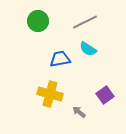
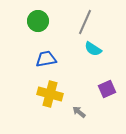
gray line: rotated 40 degrees counterclockwise
cyan semicircle: moved 5 px right
blue trapezoid: moved 14 px left
purple square: moved 2 px right, 6 px up; rotated 12 degrees clockwise
